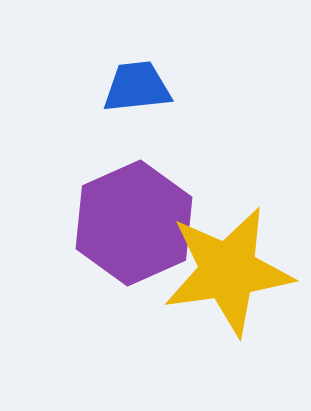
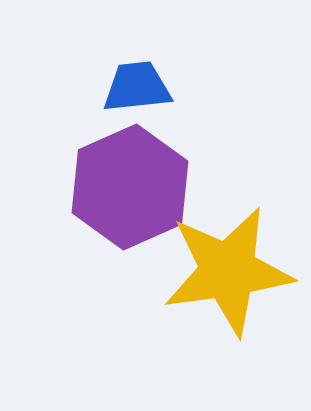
purple hexagon: moved 4 px left, 36 px up
